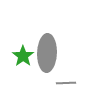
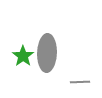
gray line: moved 14 px right, 1 px up
